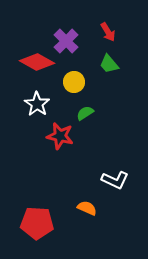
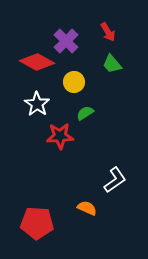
green trapezoid: moved 3 px right
red star: rotated 16 degrees counterclockwise
white L-shape: rotated 60 degrees counterclockwise
